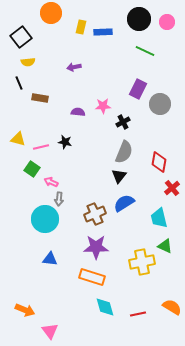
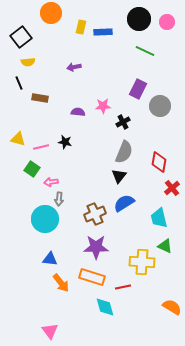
gray circle: moved 2 px down
pink arrow: rotated 32 degrees counterclockwise
yellow cross: rotated 15 degrees clockwise
orange arrow: moved 36 px right, 27 px up; rotated 30 degrees clockwise
red line: moved 15 px left, 27 px up
